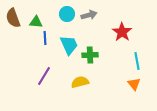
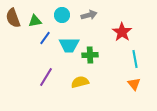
cyan circle: moved 5 px left, 1 px down
green triangle: moved 1 px left, 1 px up; rotated 16 degrees counterclockwise
blue line: rotated 40 degrees clockwise
cyan trapezoid: rotated 115 degrees clockwise
cyan line: moved 2 px left, 2 px up
purple line: moved 2 px right, 1 px down
